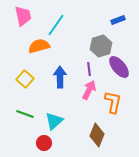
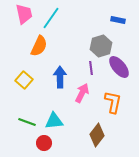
pink trapezoid: moved 1 px right, 2 px up
blue rectangle: rotated 32 degrees clockwise
cyan line: moved 5 px left, 7 px up
orange semicircle: rotated 130 degrees clockwise
purple line: moved 2 px right, 1 px up
yellow square: moved 1 px left, 1 px down
pink arrow: moved 7 px left, 3 px down
green line: moved 2 px right, 8 px down
cyan triangle: rotated 36 degrees clockwise
brown diamond: rotated 15 degrees clockwise
